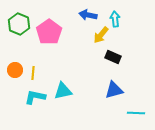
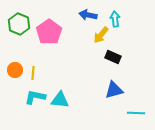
cyan triangle: moved 3 px left, 9 px down; rotated 18 degrees clockwise
